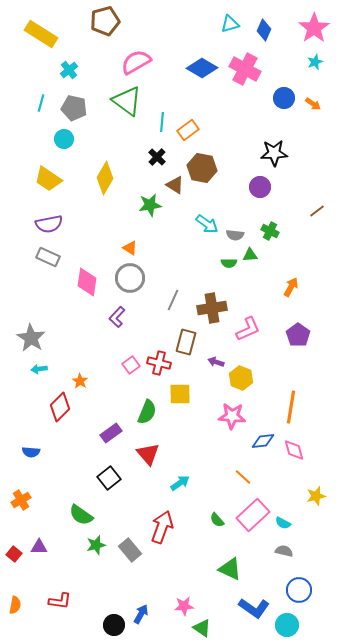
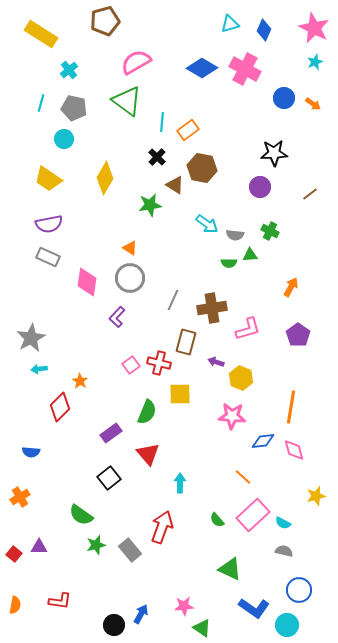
pink star at (314, 28): rotated 12 degrees counterclockwise
brown line at (317, 211): moved 7 px left, 17 px up
pink L-shape at (248, 329): rotated 8 degrees clockwise
gray star at (31, 338): rotated 12 degrees clockwise
cyan arrow at (180, 483): rotated 54 degrees counterclockwise
orange cross at (21, 500): moved 1 px left, 3 px up
